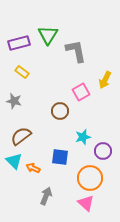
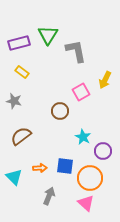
cyan star: rotated 28 degrees counterclockwise
blue square: moved 5 px right, 9 px down
cyan triangle: moved 16 px down
orange arrow: moved 7 px right; rotated 152 degrees clockwise
gray arrow: moved 3 px right
